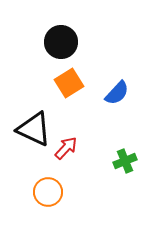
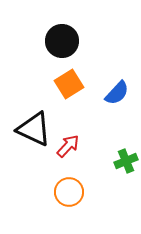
black circle: moved 1 px right, 1 px up
orange square: moved 1 px down
red arrow: moved 2 px right, 2 px up
green cross: moved 1 px right
orange circle: moved 21 px right
